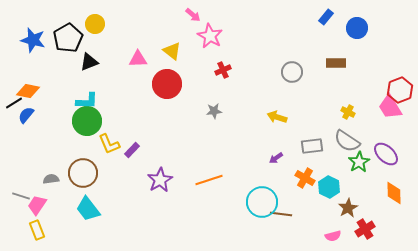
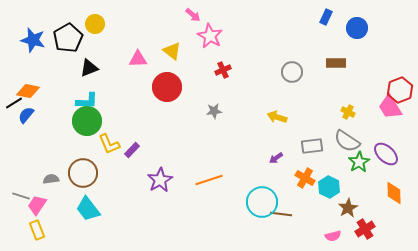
blue rectangle at (326, 17): rotated 14 degrees counterclockwise
black triangle at (89, 62): moved 6 px down
red circle at (167, 84): moved 3 px down
